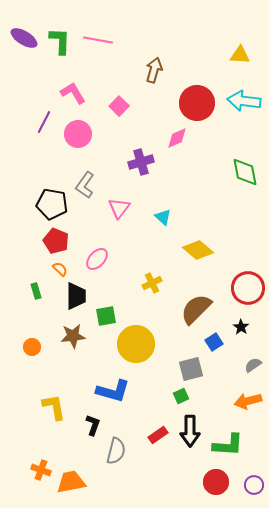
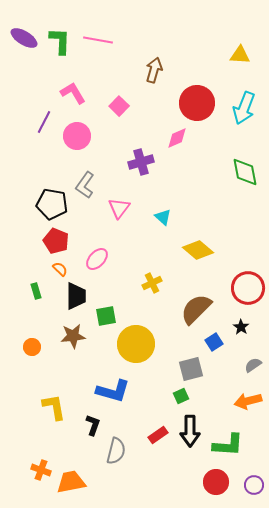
cyan arrow at (244, 101): moved 7 px down; rotated 76 degrees counterclockwise
pink circle at (78, 134): moved 1 px left, 2 px down
